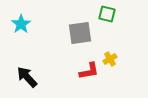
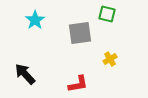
cyan star: moved 14 px right, 4 px up
red L-shape: moved 11 px left, 13 px down
black arrow: moved 2 px left, 3 px up
